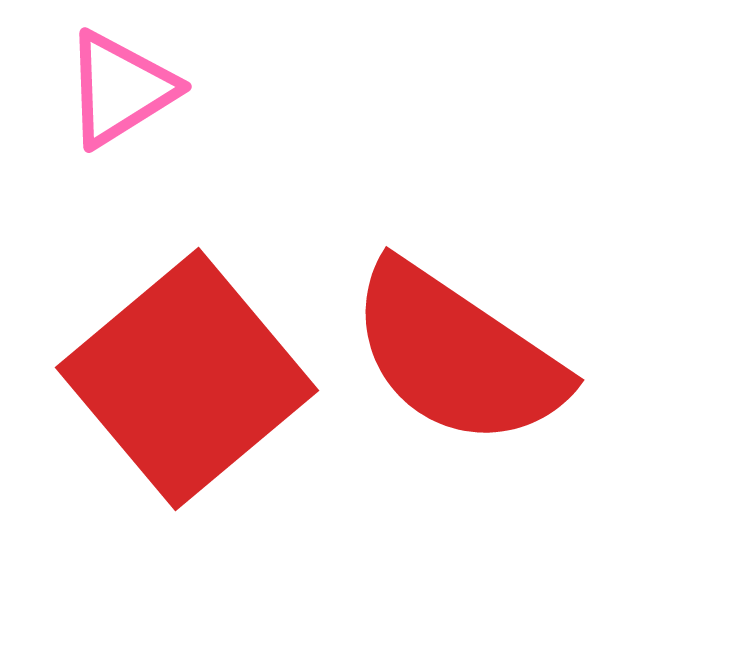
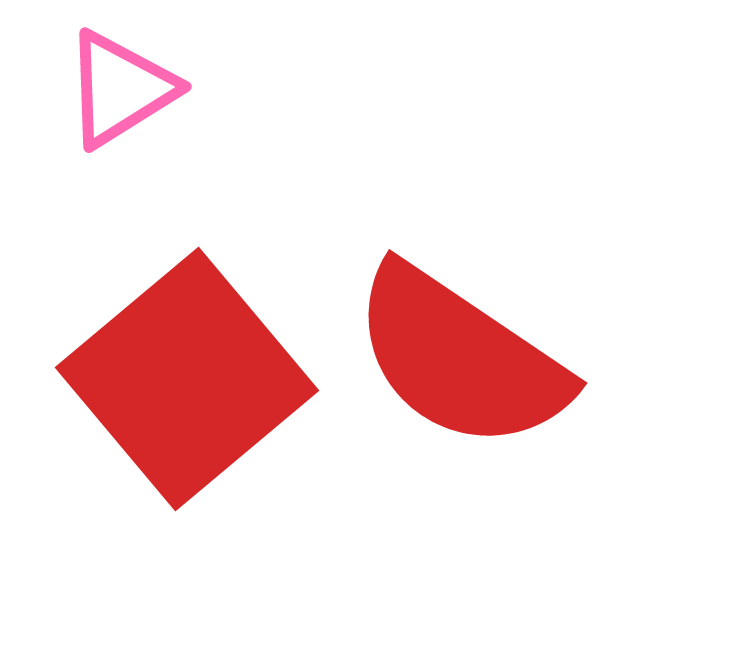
red semicircle: moved 3 px right, 3 px down
